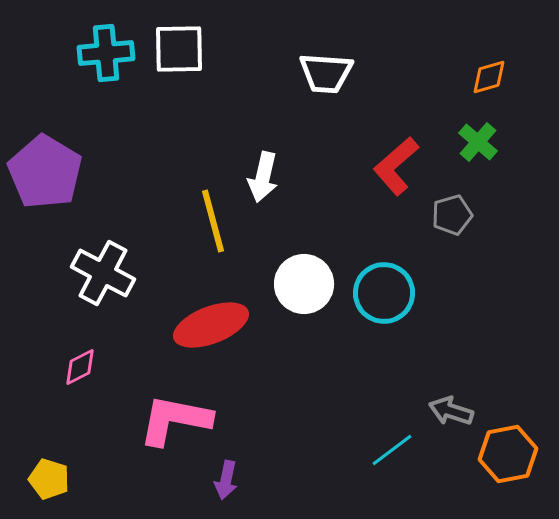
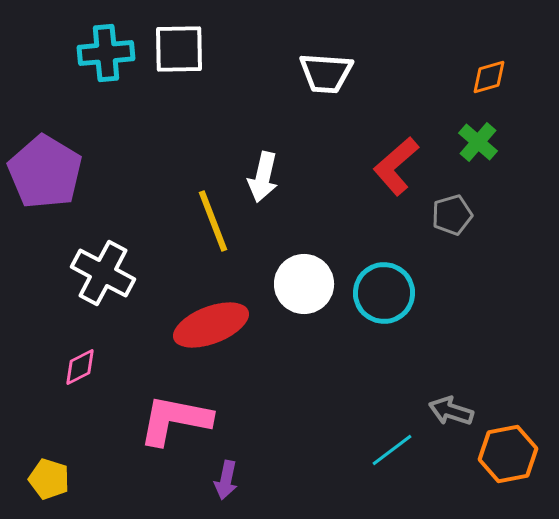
yellow line: rotated 6 degrees counterclockwise
